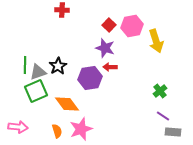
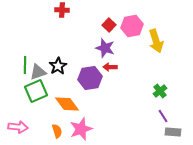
purple line: rotated 24 degrees clockwise
